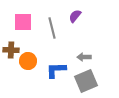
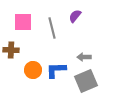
orange circle: moved 5 px right, 9 px down
